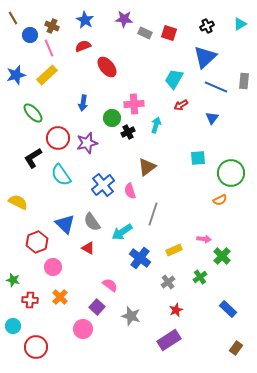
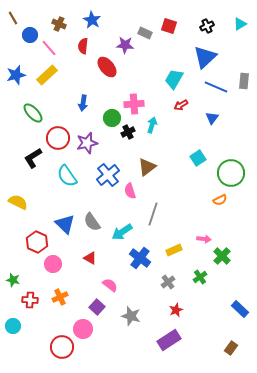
purple star at (124, 19): moved 1 px right, 26 px down
blue star at (85, 20): moved 7 px right
brown cross at (52, 26): moved 7 px right, 2 px up
red square at (169, 33): moved 7 px up
red semicircle at (83, 46): rotated 63 degrees counterclockwise
pink line at (49, 48): rotated 18 degrees counterclockwise
cyan arrow at (156, 125): moved 4 px left
cyan square at (198, 158): rotated 28 degrees counterclockwise
cyan semicircle at (61, 175): moved 6 px right, 1 px down
blue cross at (103, 185): moved 5 px right, 10 px up
red hexagon at (37, 242): rotated 15 degrees counterclockwise
red triangle at (88, 248): moved 2 px right, 10 px down
pink circle at (53, 267): moved 3 px up
orange cross at (60, 297): rotated 21 degrees clockwise
blue rectangle at (228, 309): moved 12 px right
red circle at (36, 347): moved 26 px right
brown rectangle at (236, 348): moved 5 px left
